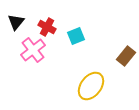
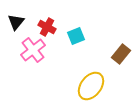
brown rectangle: moved 5 px left, 2 px up
